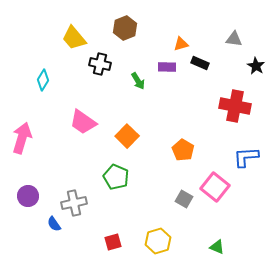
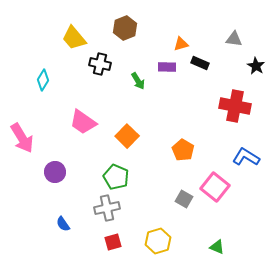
pink arrow: rotated 132 degrees clockwise
blue L-shape: rotated 36 degrees clockwise
purple circle: moved 27 px right, 24 px up
gray cross: moved 33 px right, 5 px down
blue semicircle: moved 9 px right
